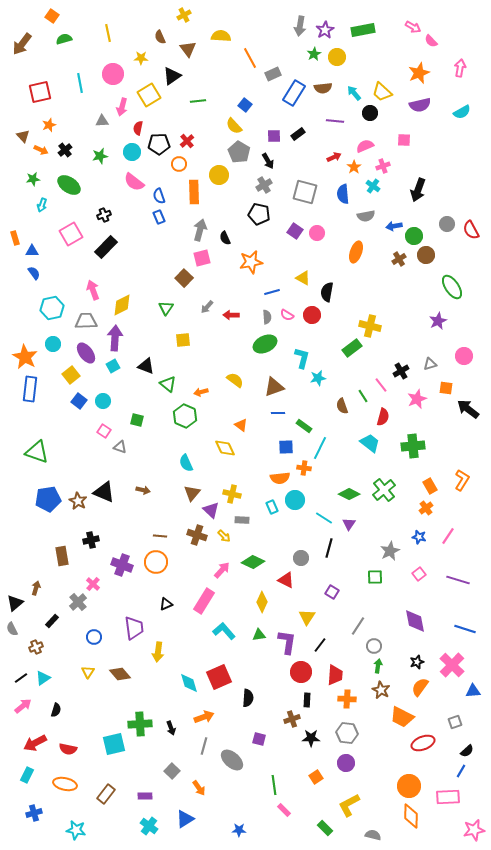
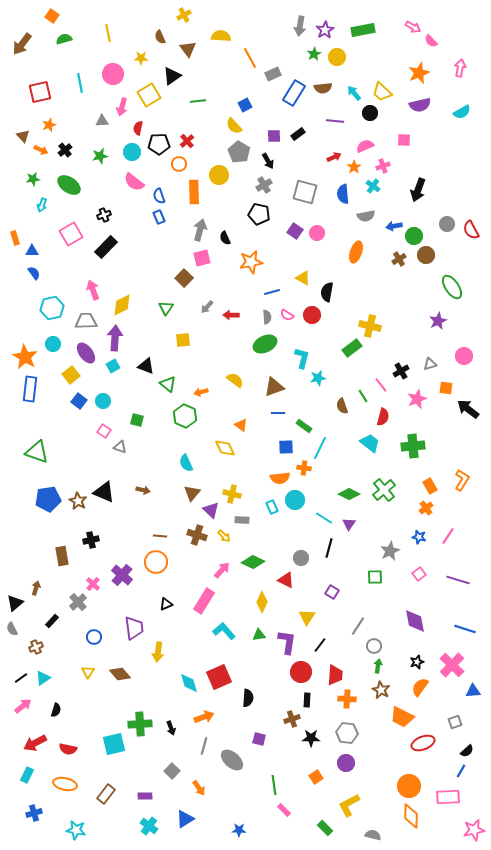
blue square at (245, 105): rotated 24 degrees clockwise
purple cross at (122, 565): moved 10 px down; rotated 20 degrees clockwise
